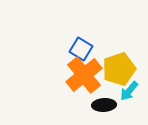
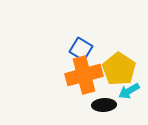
yellow pentagon: rotated 20 degrees counterclockwise
orange cross: rotated 24 degrees clockwise
cyan arrow: rotated 20 degrees clockwise
